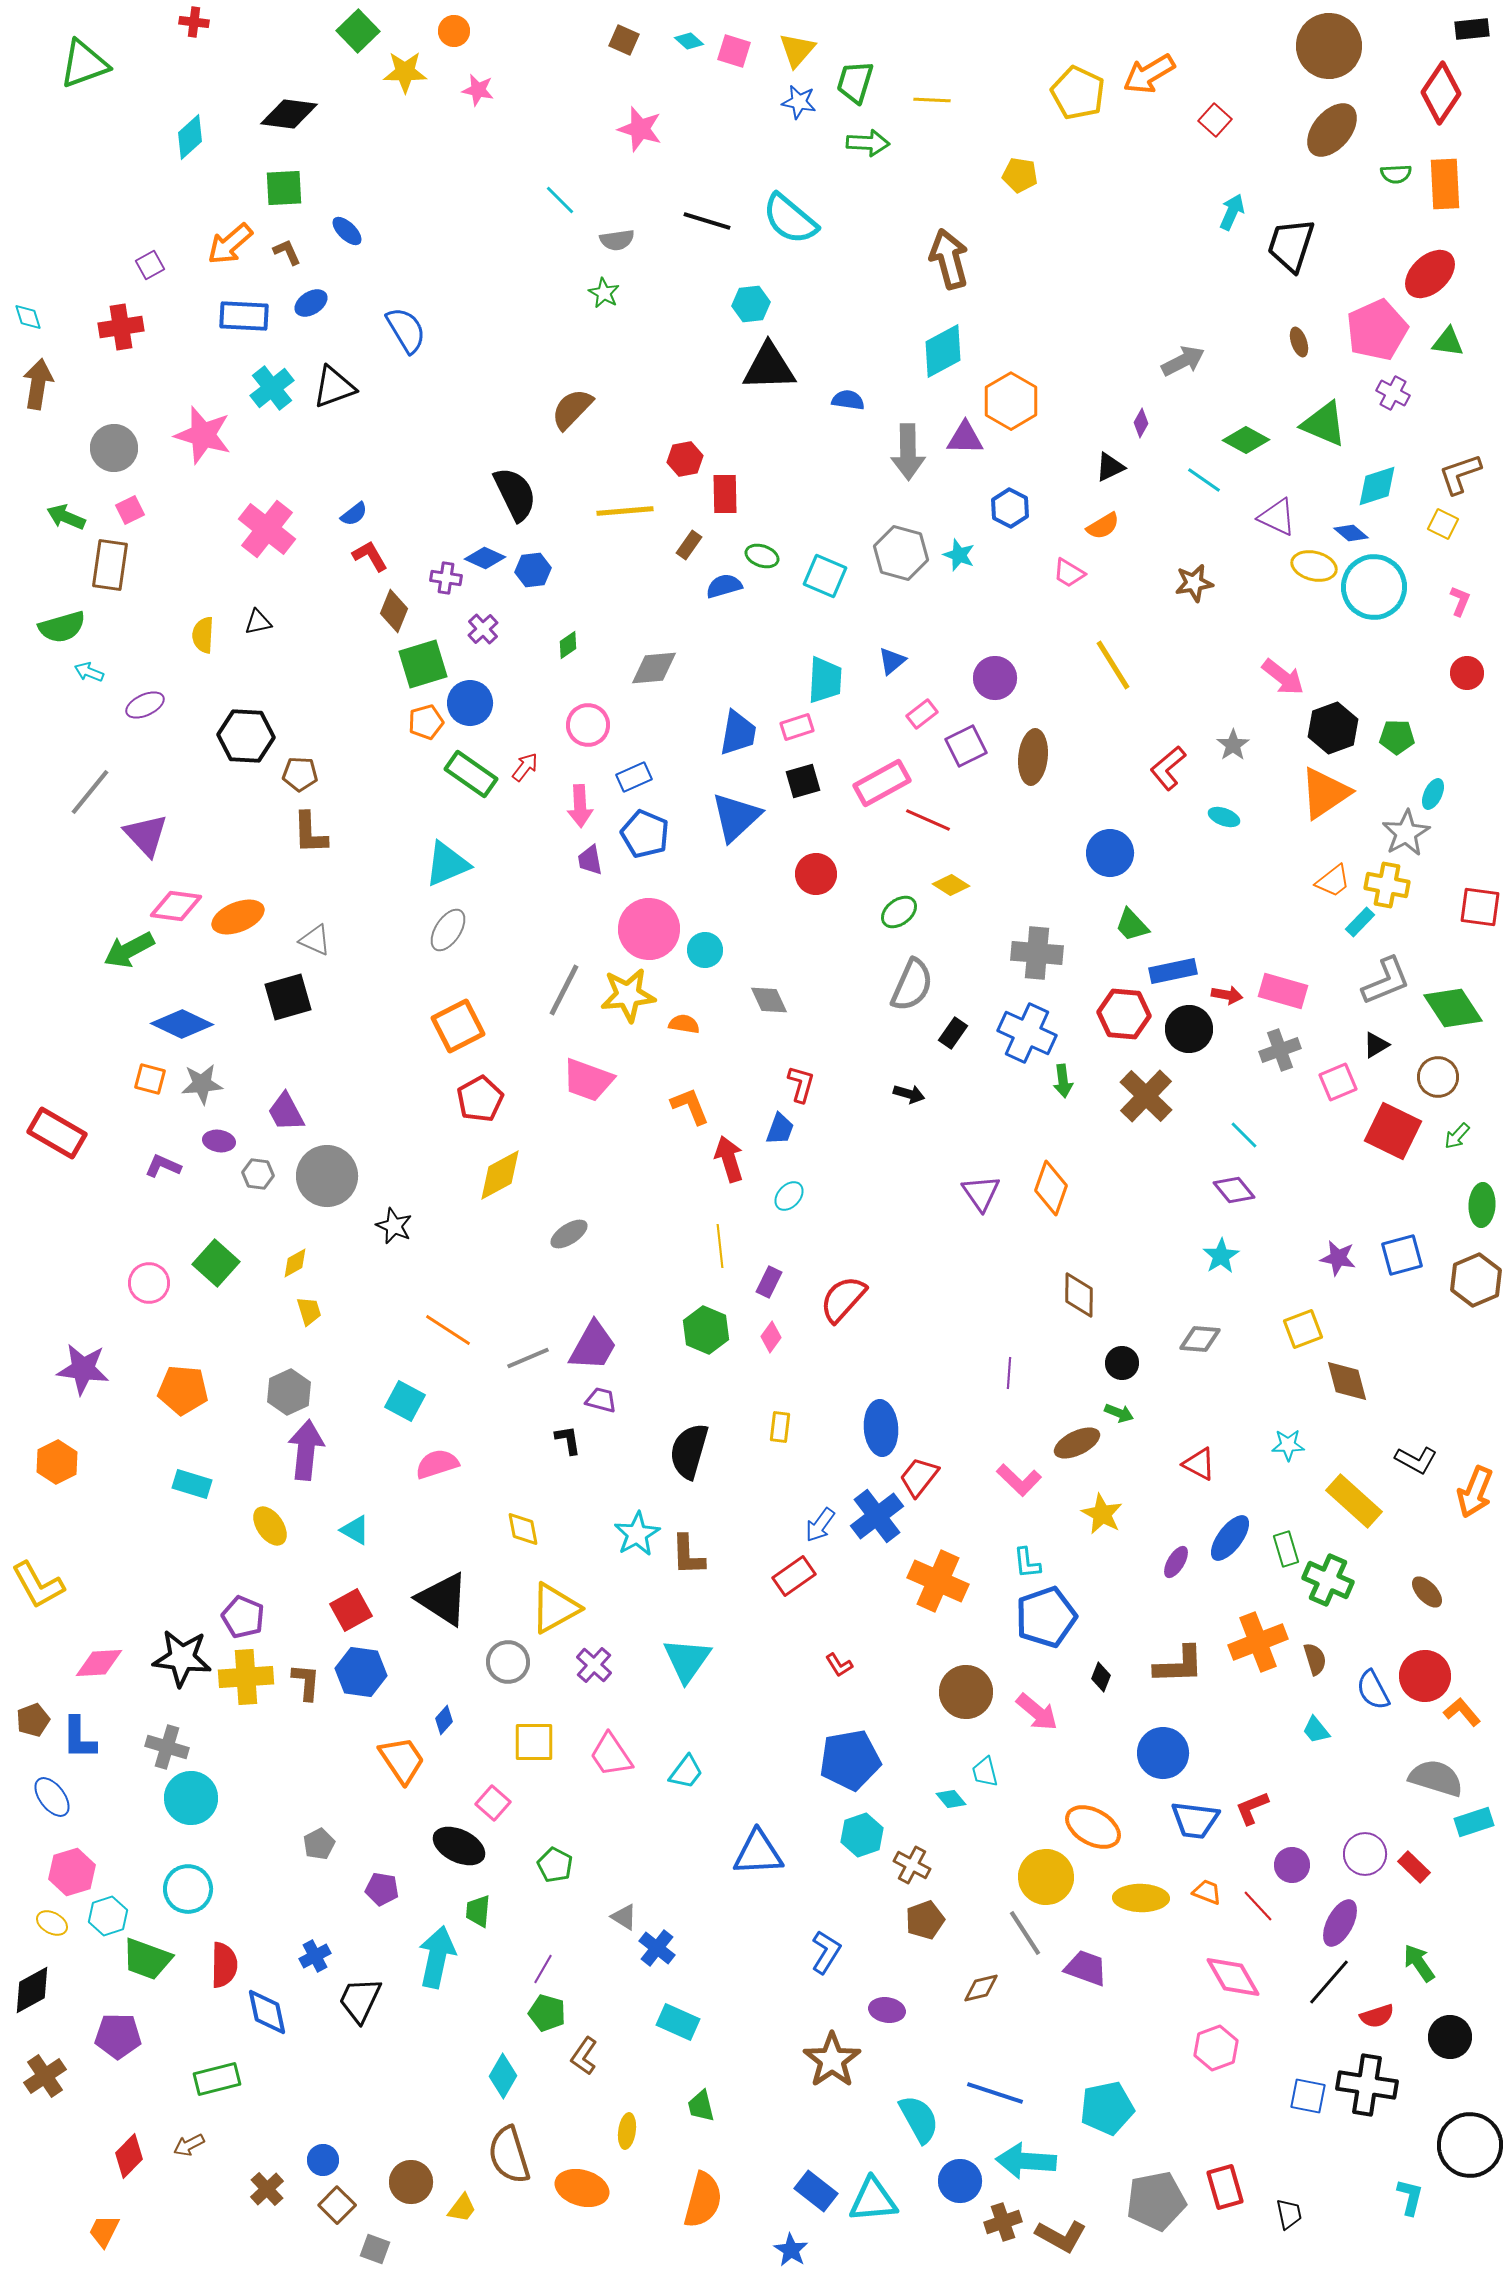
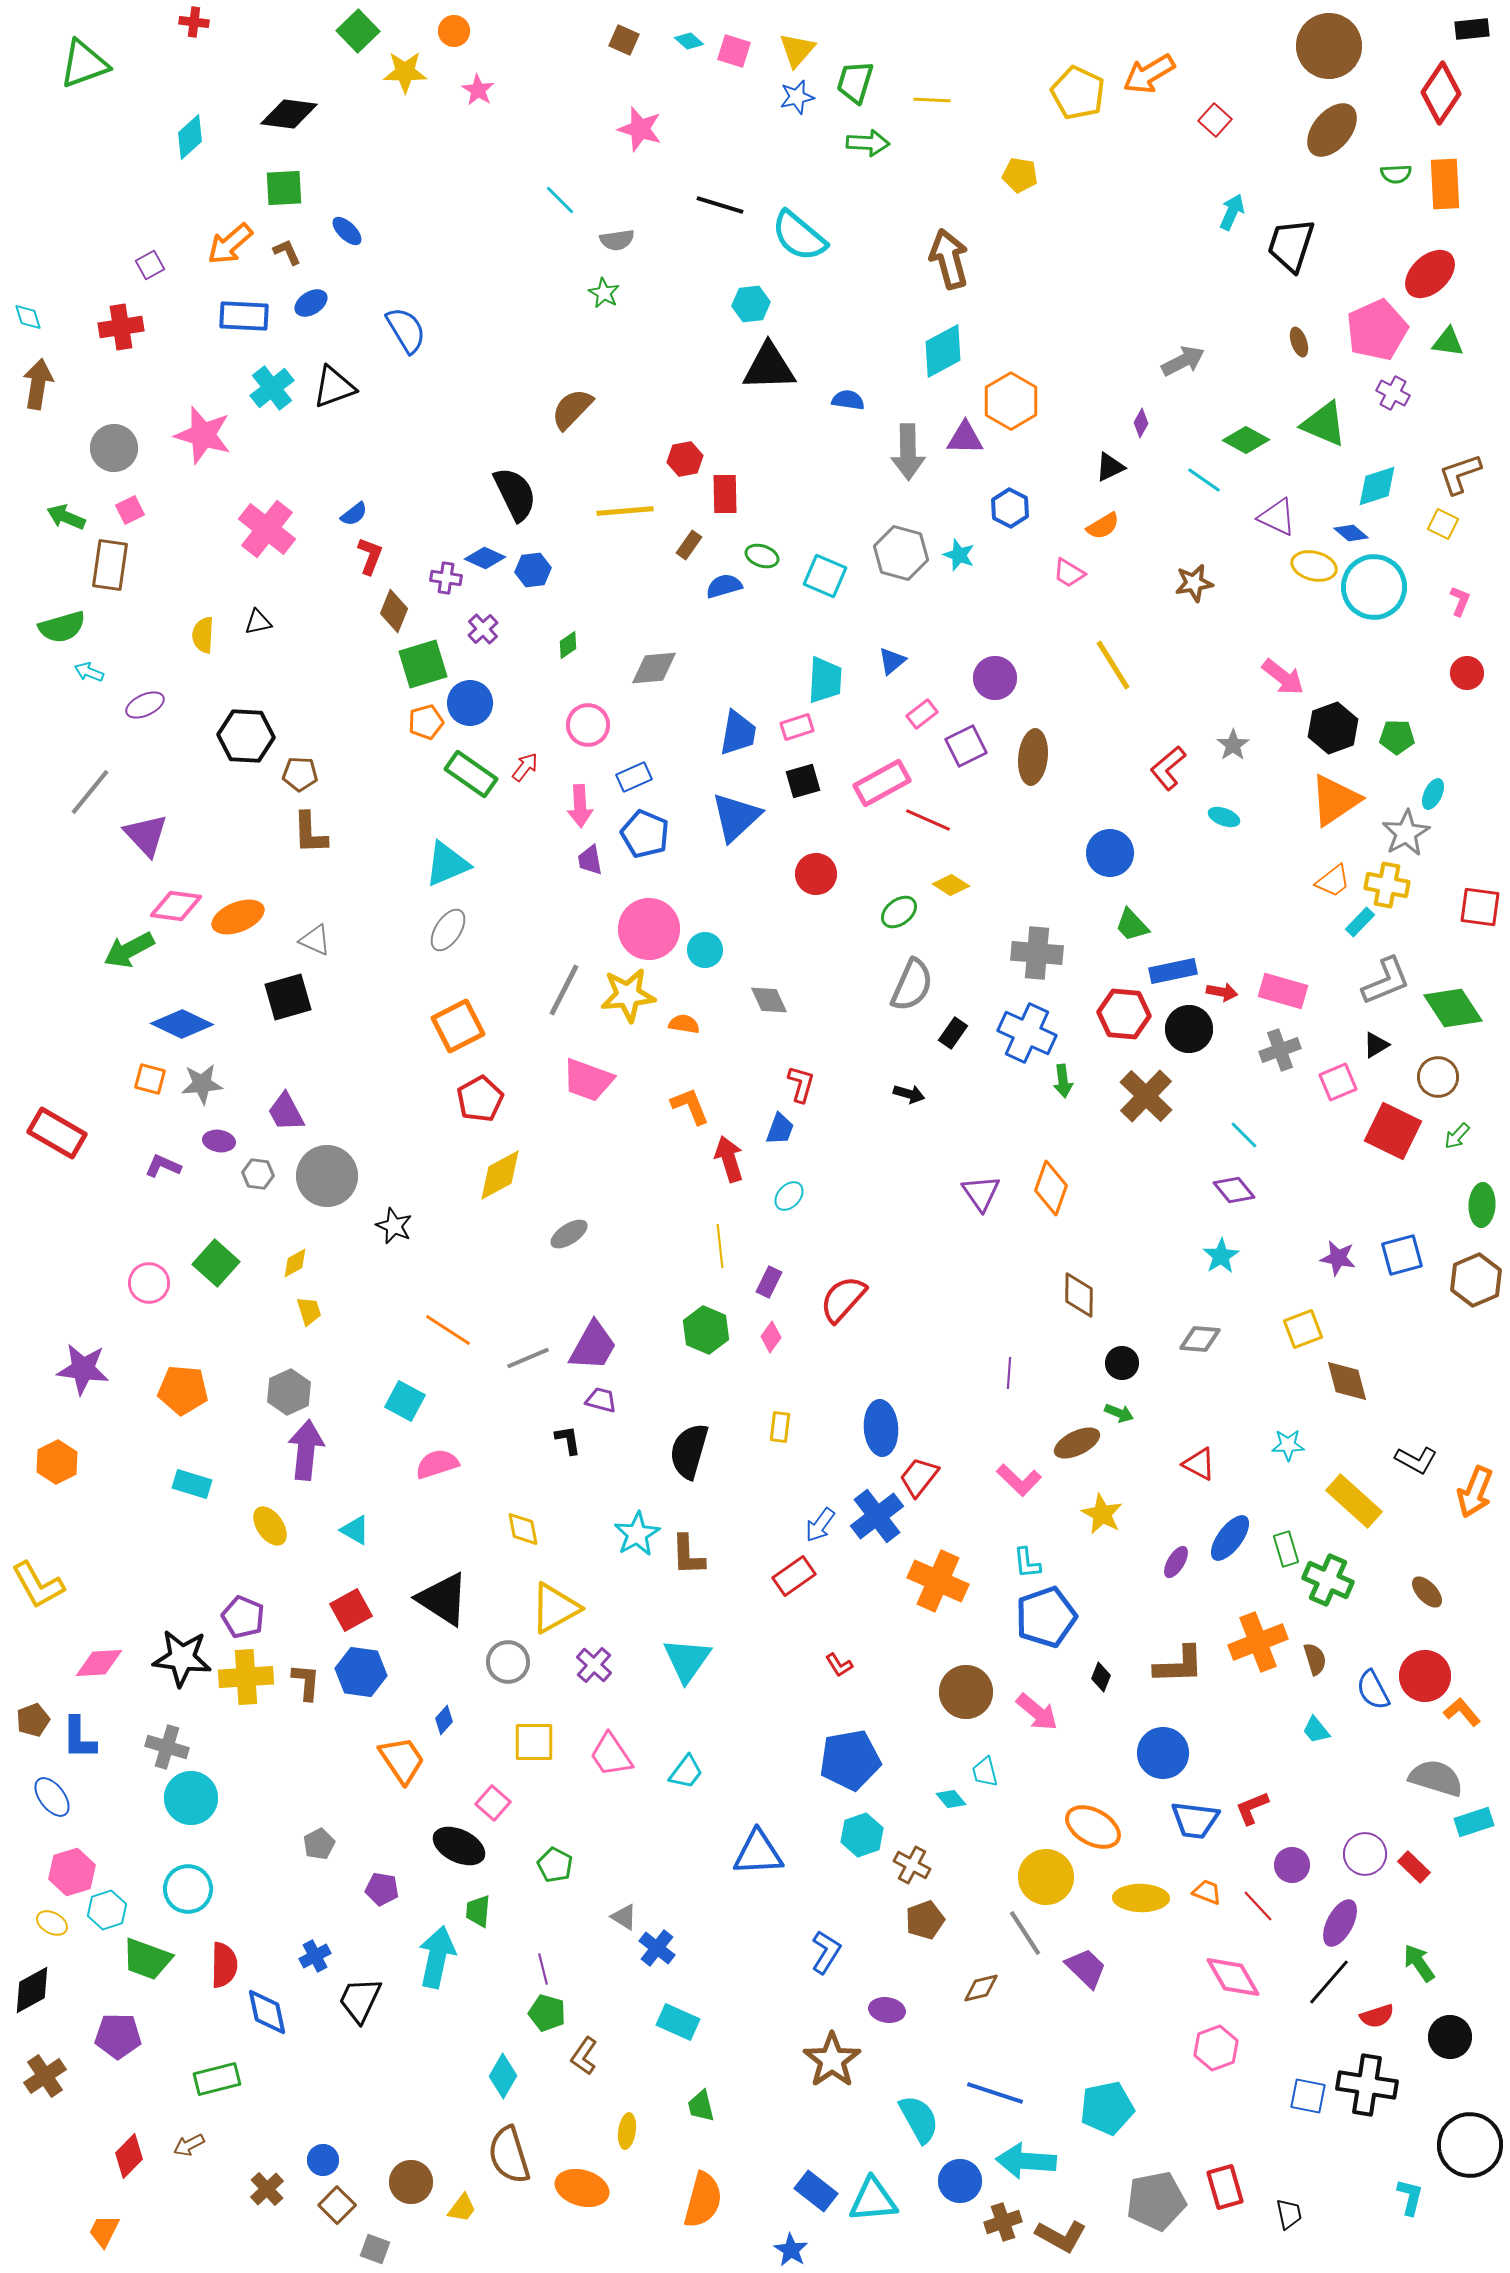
pink star at (478, 90): rotated 20 degrees clockwise
blue star at (799, 102): moved 2 px left, 5 px up; rotated 24 degrees counterclockwise
cyan semicircle at (790, 219): moved 9 px right, 17 px down
black line at (707, 221): moved 13 px right, 16 px up
red L-shape at (370, 556): rotated 51 degrees clockwise
orange triangle at (1325, 793): moved 10 px right, 7 px down
red arrow at (1227, 995): moved 5 px left, 3 px up
cyan hexagon at (108, 1916): moved 1 px left, 6 px up
purple trapezoid at (1086, 1968): rotated 24 degrees clockwise
purple line at (543, 1969): rotated 44 degrees counterclockwise
